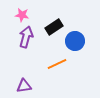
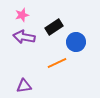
pink star: rotated 24 degrees counterclockwise
purple arrow: moved 2 px left; rotated 95 degrees counterclockwise
blue circle: moved 1 px right, 1 px down
orange line: moved 1 px up
